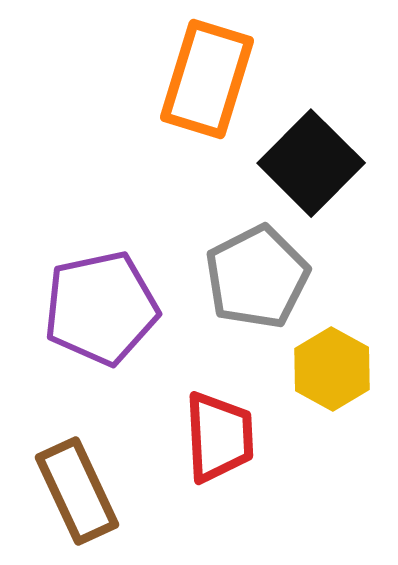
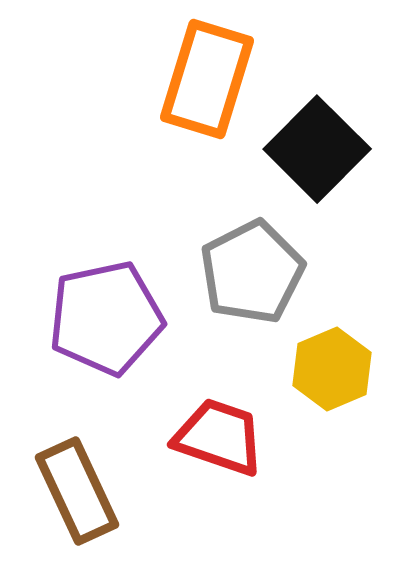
black square: moved 6 px right, 14 px up
gray pentagon: moved 5 px left, 5 px up
purple pentagon: moved 5 px right, 10 px down
yellow hexagon: rotated 8 degrees clockwise
red trapezoid: rotated 68 degrees counterclockwise
